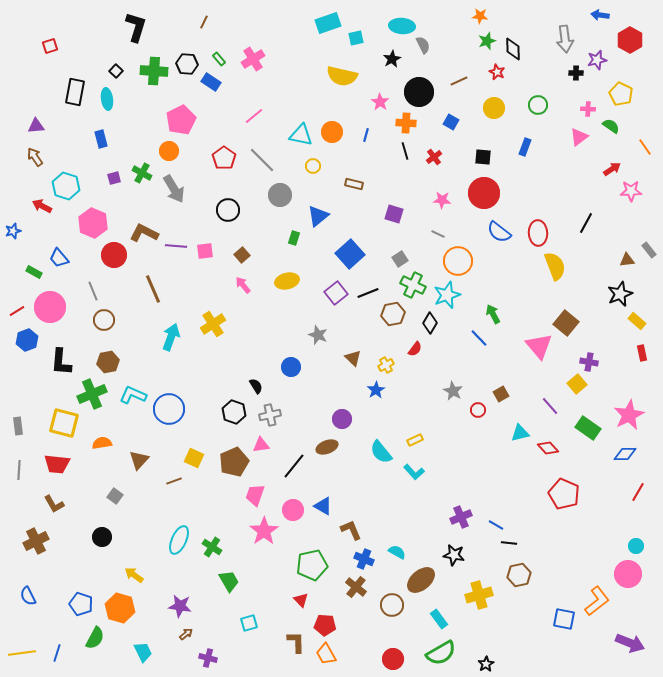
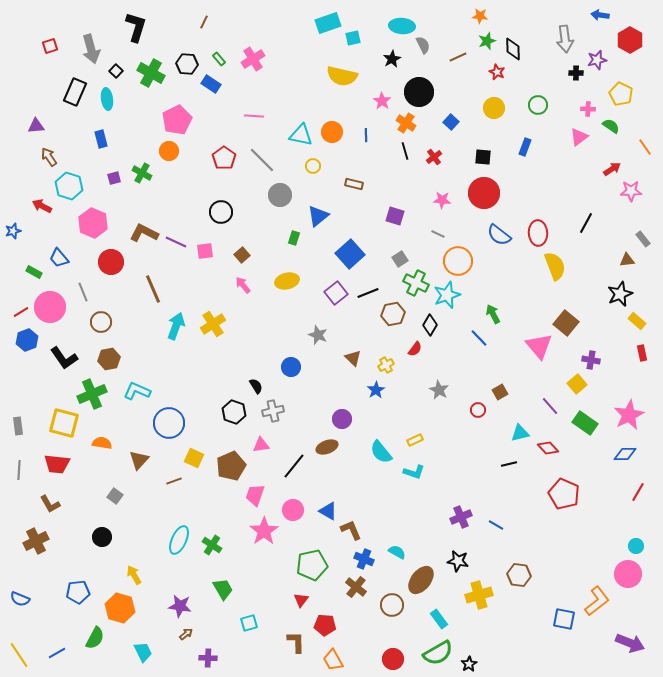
cyan square at (356, 38): moved 3 px left
green cross at (154, 71): moved 3 px left, 2 px down; rotated 24 degrees clockwise
brown line at (459, 81): moved 1 px left, 24 px up
blue rectangle at (211, 82): moved 2 px down
black rectangle at (75, 92): rotated 12 degrees clockwise
pink star at (380, 102): moved 2 px right, 1 px up
pink line at (254, 116): rotated 42 degrees clockwise
pink pentagon at (181, 120): moved 4 px left
blue square at (451, 122): rotated 14 degrees clockwise
orange cross at (406, 123): rotated 30 degrees clockwise
blue line at (366, 135): rotated 16 degrees counterclockwise
brown arrow at (35, 157): moved 14 px right
cyan hexagon at (66, 186): moved 3 px right
gray arrow at (174, 189): moved 83 px left, 140 px up; rotated 16 degrees clockwise
black circle at (228, 210): moved 7 px left, 2 px down
purple square at (394, 214): moved 1 px right, 2 px down
blue semicircle at (499, 232): moved 3 px down
purple line at (176, 246): moved 4 px up; rotated 20 degrees clockwise
gray rectangle at (649, 250): moved 6 px left, 11 px up
red circle at (114, 255): moved 3 px left, 7 px down
green cross at (413, 285): moved 3 px right, 2 px up
gray line at (93, 291): moved 10 px left, 1 px down
red line at (17, 311): moved 4 px right, 1 px down
brown circle at (104, 320): moved 3 px left, 2 px down
black diamond at (430, 323): moved 2 px down
cyan arrow at (171, 337): moved 5 px right, 11 px up
black L-shape at (61, 362): moved 3 px right, 4 px up; rotated 40 degrees counterclockwise
brown hexagon at (108, 362): moved 1 px right, 3 px up
purple cross at (589, 362): moved 2 px right, 2 px up
gray star at (453, 391): moved 14 px left, 1 px up
brown square at (501, 394): moved 1 px left, 2 px up
cyan L-shape at (133, 395): moved 4 px right, 4 px up
blue circle at (169, 409): moved 14 px down
gray cross at (270, 415): moved 3 px right, 4 px up
green rectangle at (588, 428): moved 3 px left, 5 px up
orange semicircle at (102, 443): rotated 18 degrees clockwise
brown pentagon at (234, 462): moved 3 px left, 4 px down
cyan L-shape at (414, 472): rotated 30 degrees counterclockwise
brown L-shape at (54, 504): moved 4 px left
blue triangle at (323, 506): moved 5 px right, 5 px down
black line at (509, 543): moved 79 px up; rotated 21 degrees counterclockwise
green cross at (212, 547): moved 2 px up
black star at (454, 555): moved 4 px right, 6 px down
yellow arrow at (134, 575): rotated 24 degrees clockwise
brown hexagon at (519, 575): rotated 20 degrees clockwise
brown ellipse at (421, 580): rotated 12 degrees counterclockwise
green trapezoid at (229, 581): moved 6 px left, 8 px down
blue semicircle at (28, 596): moved 8 px left, 3 px down; rotated 42 degrees counterclockwise
red triangle at (301, 600): rotated 21 degrees clockwise
blue pentagon at (81, 604): moved 3 px left, 12 px up; rotated 25 degrees counterclockwise
yellow line at (22, 653): moved 3 px left, 2 px down; rotated 64 degrees clockwise
blue line at (57, 653): rotated 42 degrees clockwise
green semicircle at (441, 653): moved 3 px left
orange trapezoid at (326, 654): moved 7 px right, 6 px down
purple cross at (208, 658): rotated 12 degrees counterclockwise
black star at (486, 664): moved 17 px left
